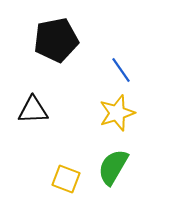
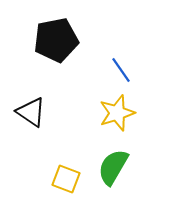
black triangle: moved 2 px left, 2 px down; rotated 36 degrees clockwise
